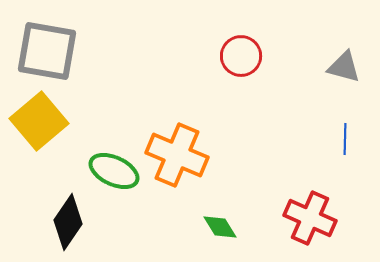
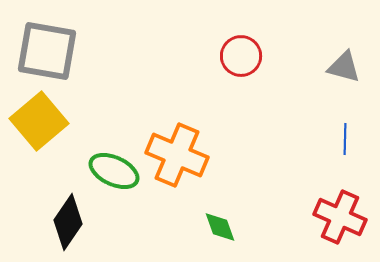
red cross: moved 30 px right, 1 px up
green diamond: rotated 12 degrees clockwise
